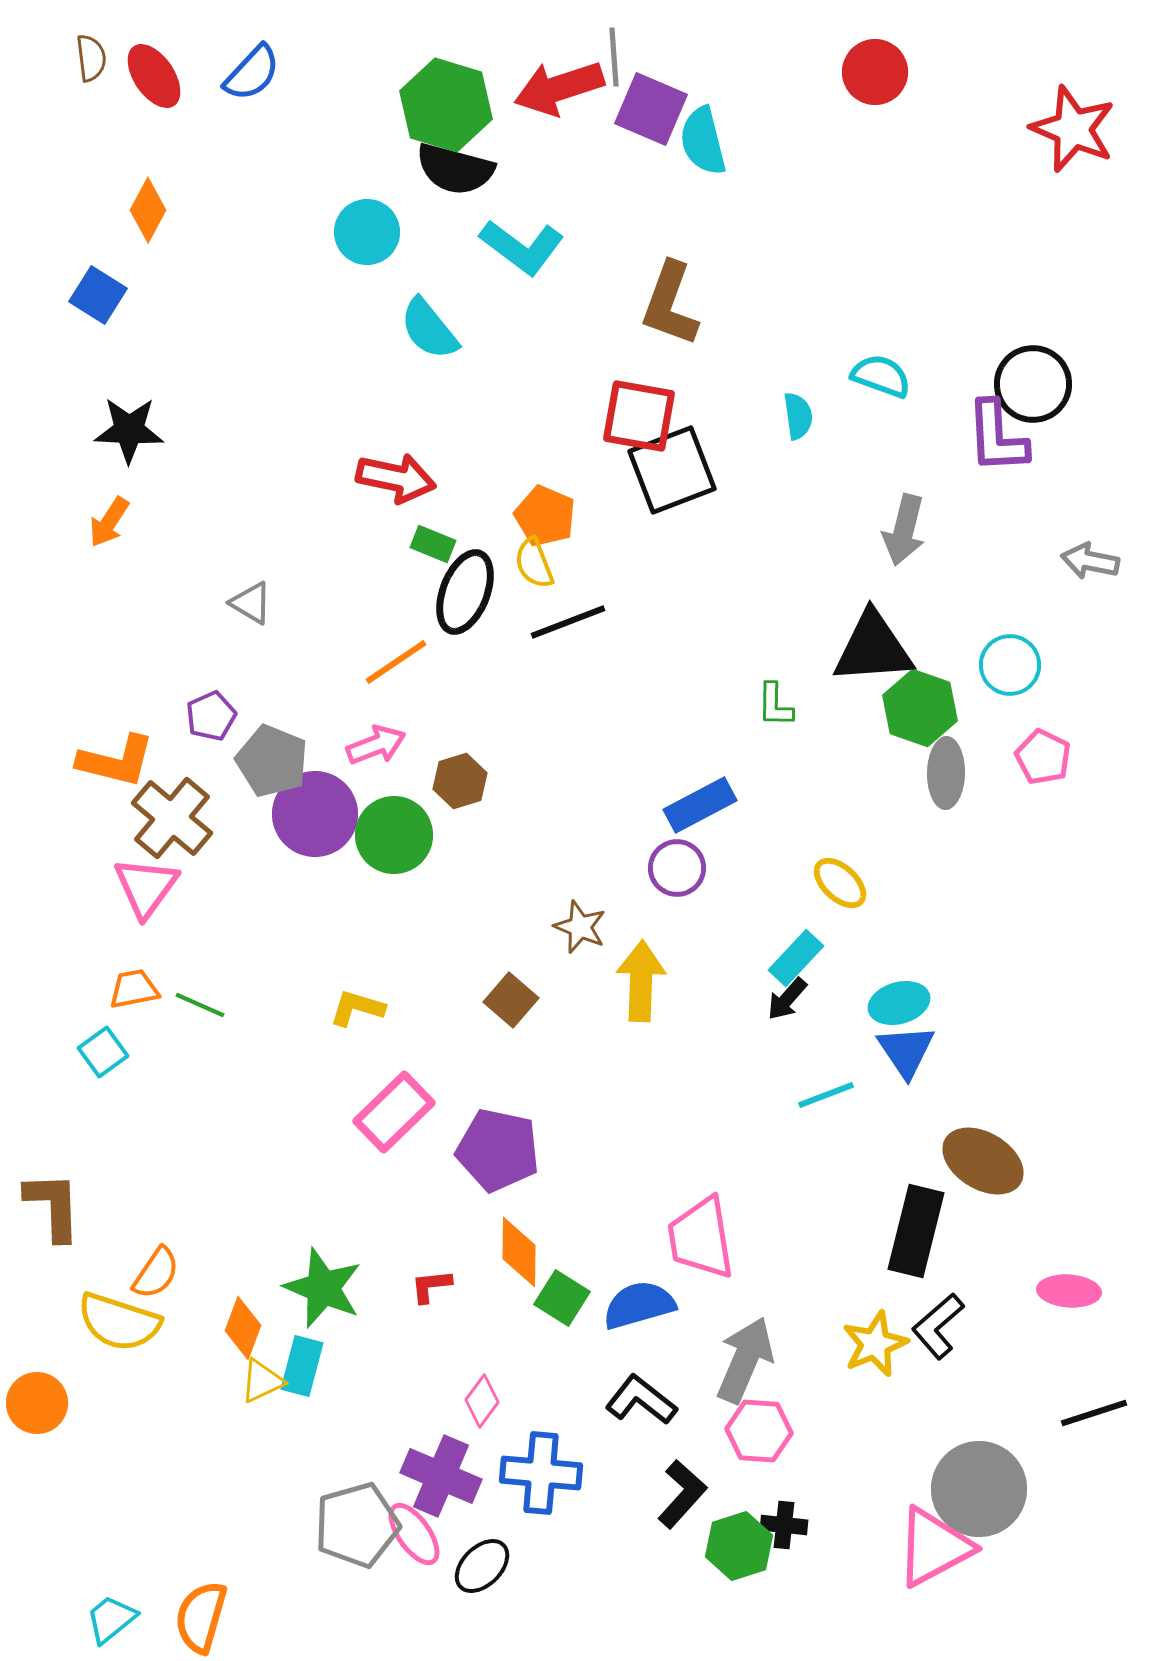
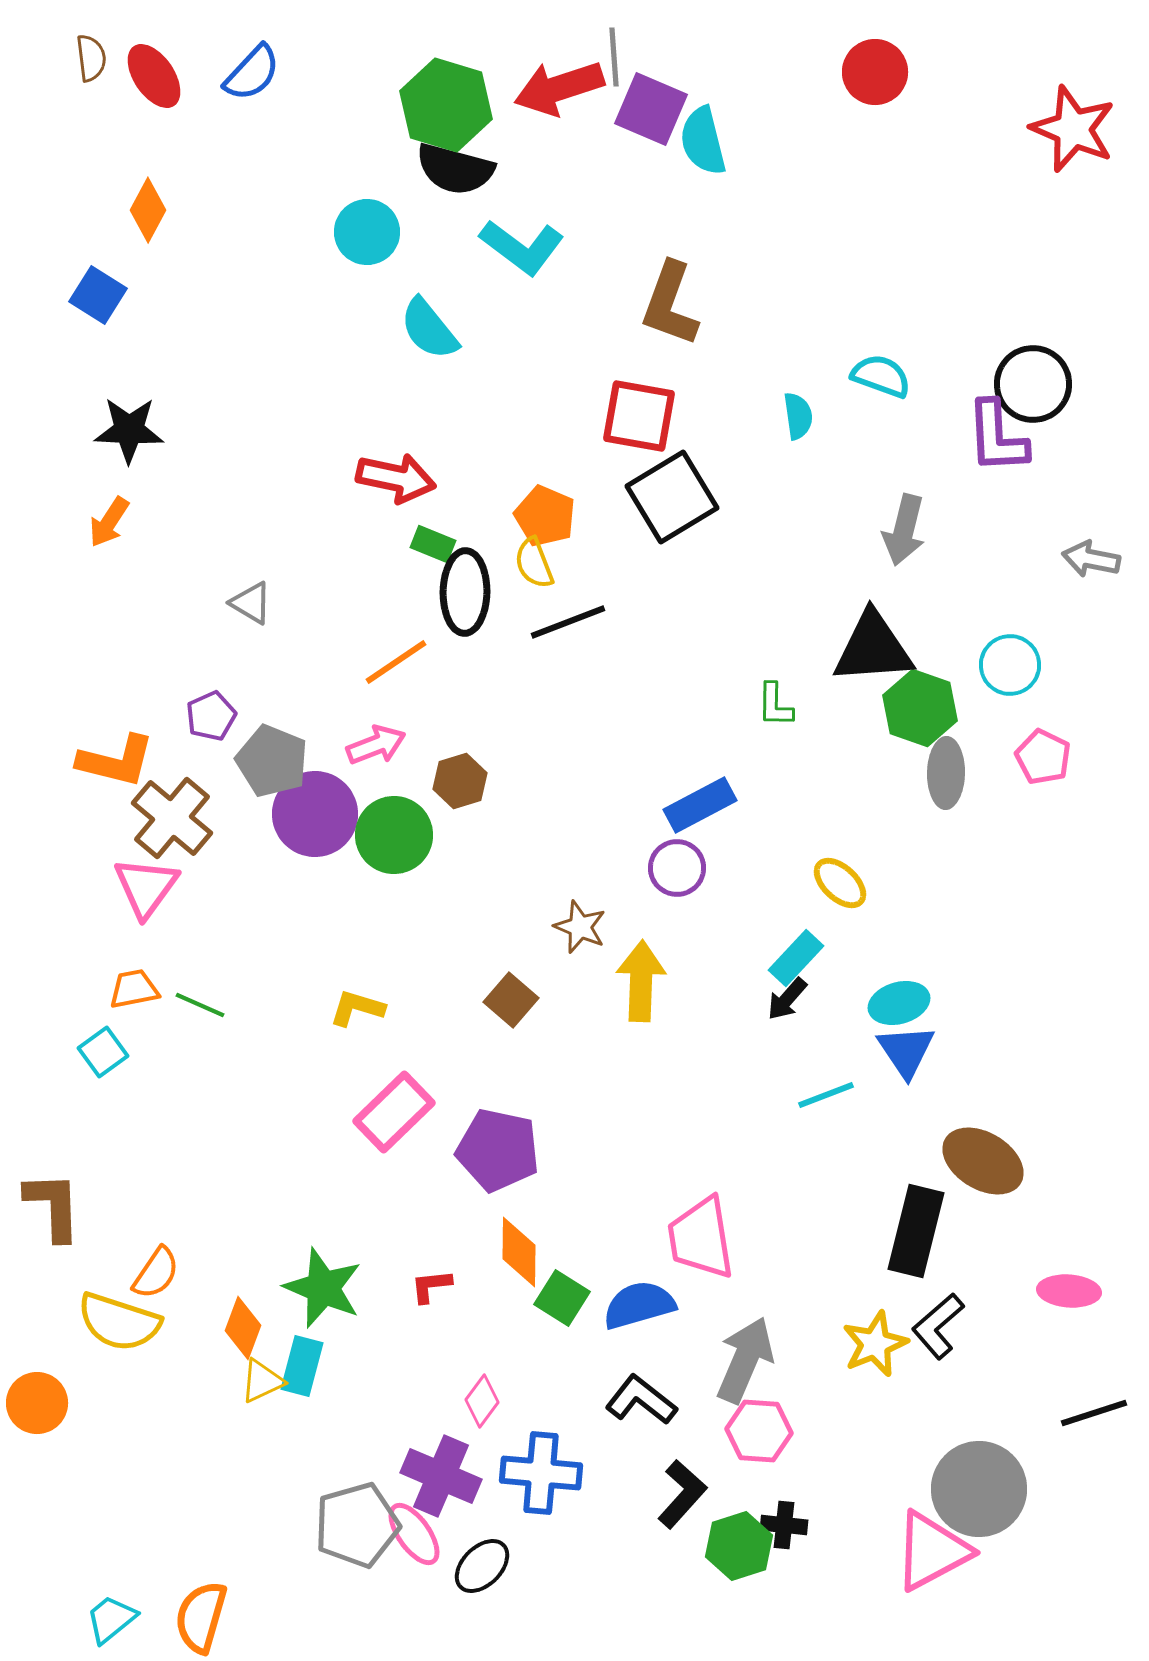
black square at (672, 470): moved 27 px down; rotated 10 degrees counterclockwise
gray arrow at (1090, 561): moved 1 px right, 2 px up
black ellipse at (465, 592): rotated 20 degrees counterclockwise
pink triangle at (934, 1547): moved 2 px left, 4 px down
